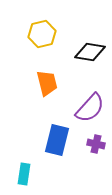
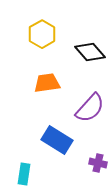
yellow hexagon: rotated 16 degrees counterclockwise
black diamond: rotated 40 degrees clockwise
orange trapezoid: rotated 84 degrees counterclockwise
blue rectangle: rotated 72 degrees counterclockwise
purple cross: moved 2 px right, 19 px down
